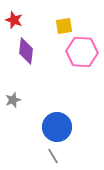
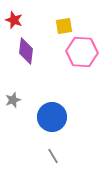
blue circle: moved 5 px left, 10 px up
